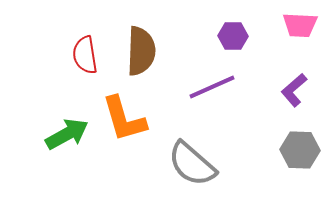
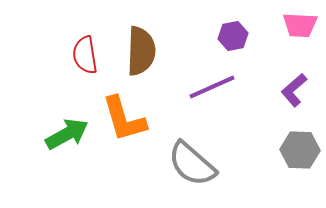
purple hexagon: rotated 12 degrees counterclockwise
